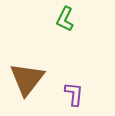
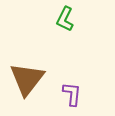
purple L-shape: moved 2 px left
